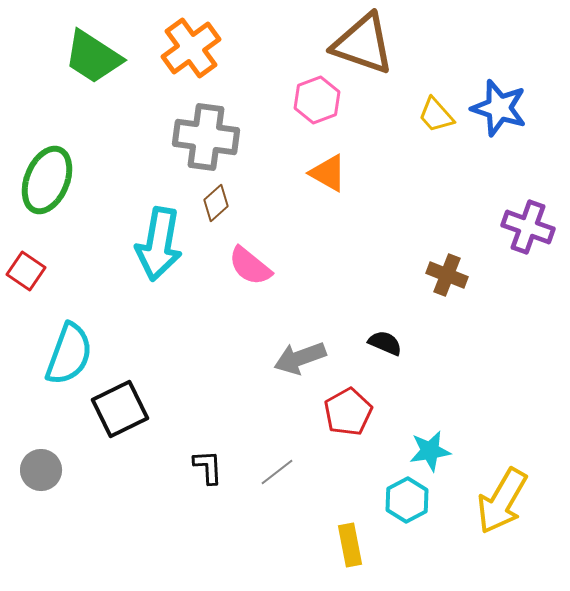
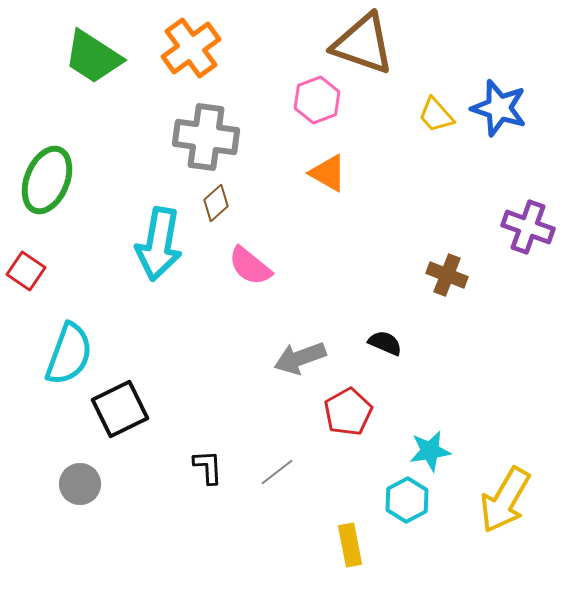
gray circle: moved 39 px right, 14 px down
yellow arrow: moved 3 px right, 1 px up
